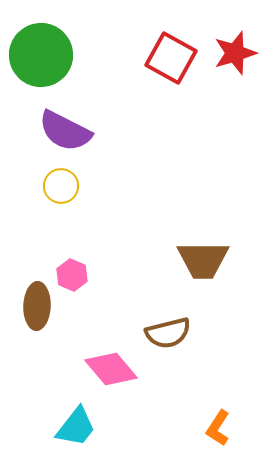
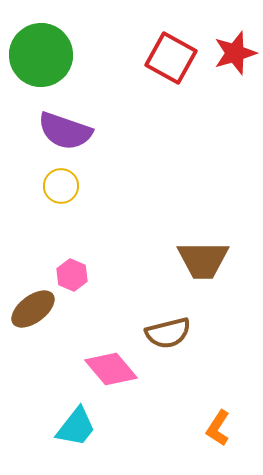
purple semicircle: rotated 8 degrees counterclockwise
brown ellipse: moved 4 px left, 3 px down; rotated 51 degrees clockwise
